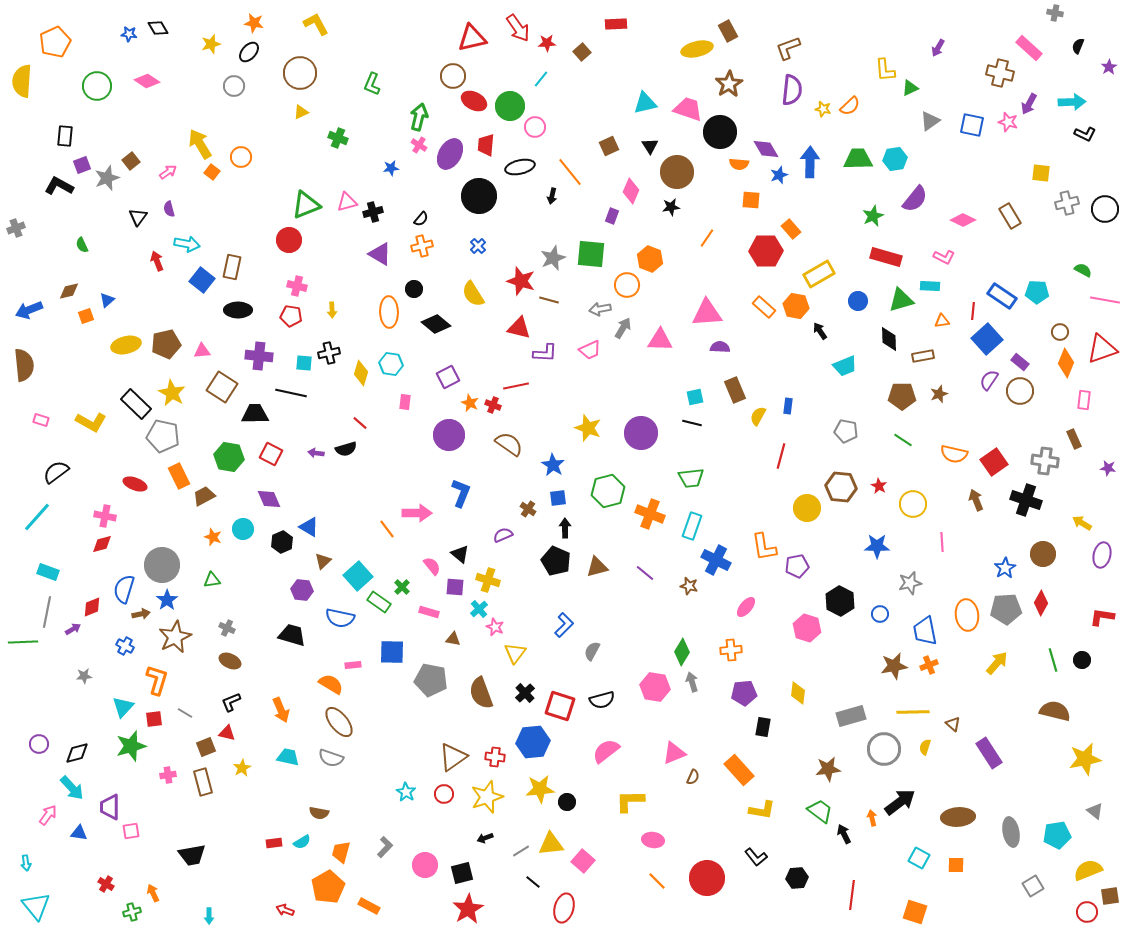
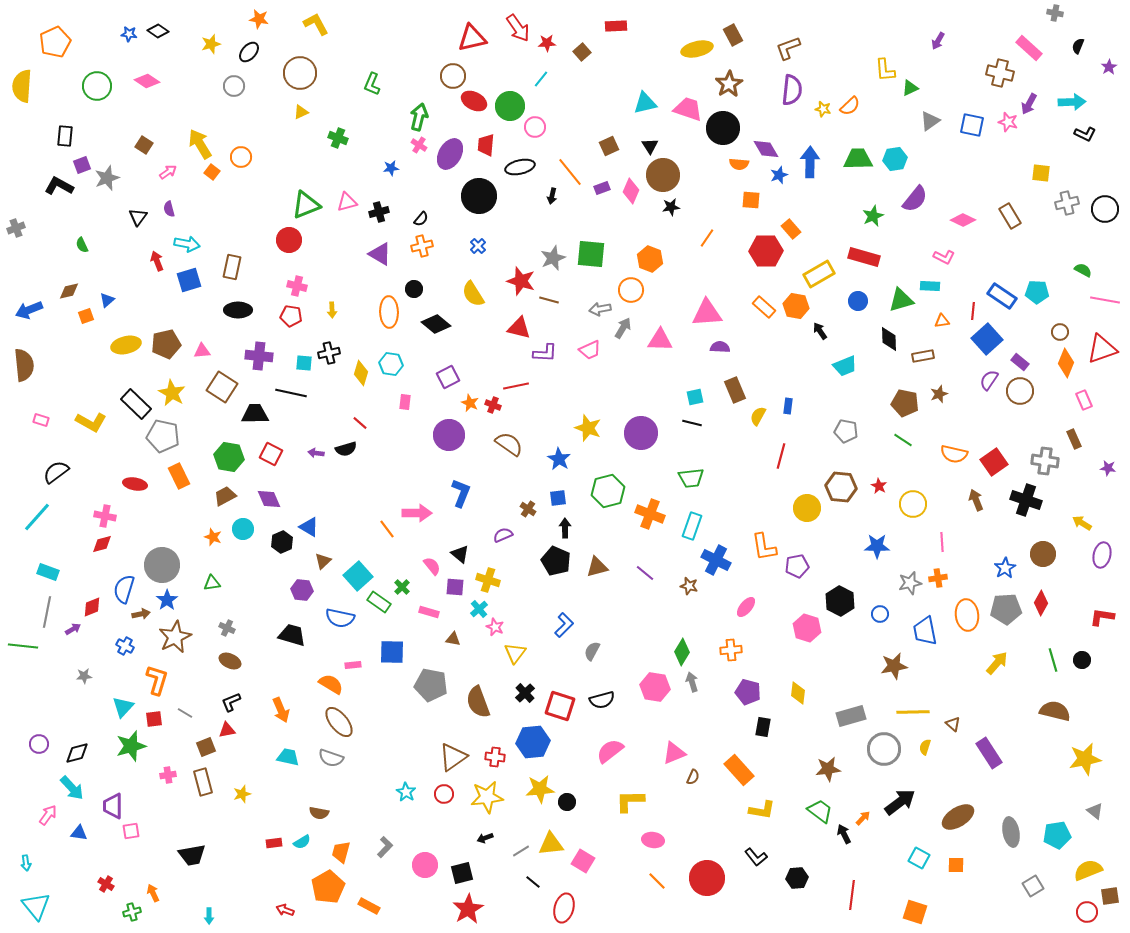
orange star at (254, 23): moved 5 px right, 4 px up
red rectangle at (616, 24): moved 2 px down
black diamond at (158, 28): moved 3 px down; rotated 25 degrees counterclockwise
brown rectangle at (728, 31): moved 5 px right, 4 px down
purple arrow at (938, 48): moved 7 px up
yellow semicircle at (22, 81): moved 5 px down
black circle at (720, 132): moved 3 px right, 4 px up
brown square at (131, 161): moved 13 px right, 16 px up; rotated 18 degrees counterclockwise
brown circle at (677, 172): moved 14 px left, 3 px down
black cross at (373, 212): moved 6 px right
purple rectangle at (612, 216): moved 10 px left, 28 px up; rotated 49 degrees clockwise
red rectangle at (886, 257): moved 22 px left
blue square at (202, 280): moved 13 px left; rotated 35 degrees clockwise
orange circle at (627, 285): moved 4 px right, 5 px down
brown pentagon at (902, 396): moved 3 px right, 7 px down; rotated 12 degrees clockwise
pink rectangle at (1084, 400): rotated 30 degrees counterclockwise
blue star at (553, 465): moved 6 px right, 6 px up
red ellipse at (135, 484): rotated 10 degrees counterclockwise
brown trapezoid at (204, 496): moved 21 px right
green triangle at (212, 580): moved 3 px down
green line at (23, 642): moved 4 px down; rotated 8 degrees clockwise
orange cross at (929, 665): moved 9 px right, 87 px up; rotated 12 degrees clockwise
gray pentagon at (431, 680): moved 5 px down
brown semicircle at (481, 693): moved 3 px left, 9 px down
purple pentagon at (744, 693): moved 4 px right, 1 px up; rotated 20 degrees clockwise
red triangle at (227, 733): moved 3 px up; rotated 24 degrees counterclockwise
pink semicircle at (606, 751): moved 4 px right
yellow star at (242, 768): moved 26 px down; rotated 12 degrees clockwise
yellow star at (487, 797): rotated 12 degrees clockwise
purple trapezoid at (110, 807): moved 3 px right, 1 px up
brown ellipse at (958, 817): rotated 28 degrees counterclockwise
orange arrow at (872, 818): moved 9 px left; rotated 56 degrees clockwise
pink square at (583, 861): rotated 10 degrees counterclockwise
